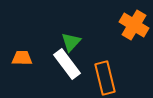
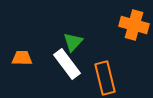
orange cross: rotated 16 degrees counterclockwise
green triangle: moved 2 px right
